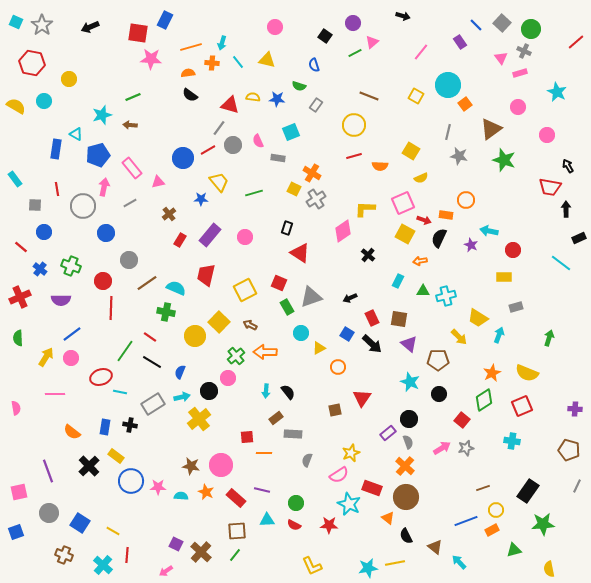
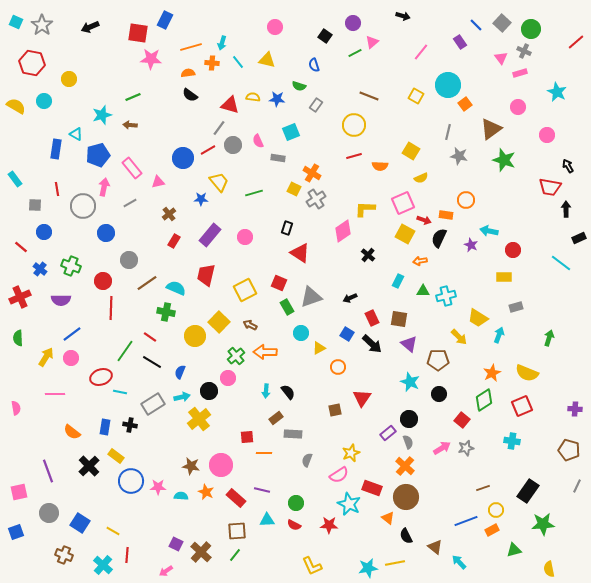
red rectangle at (180, 240): moved 6 px left, 1 px down
